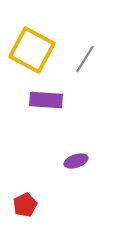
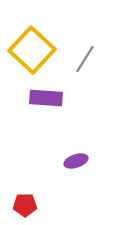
yellow square: rotated 15 degrees clockwise
purple rectangle: moved 2 px up
red pentagon: rotated 25 degrees clockwise
